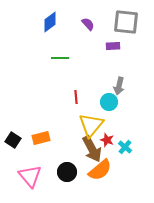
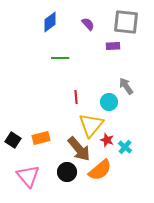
gray arrow: moved 7 px right; rotated 132 degrees clockwise
brown arrow: moved 13 px left; rotated 12 degrees counterclockwise
pink triangle: moved 2 px left
